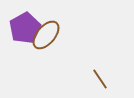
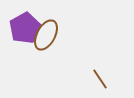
brown ellipse: rotated 12 degrees counterclockwise
